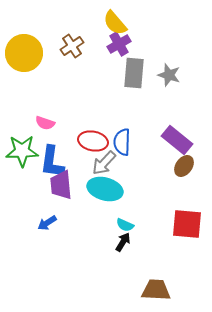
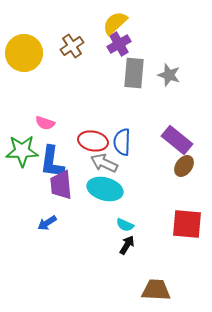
yellow semicircle: rotated 88 degrees clockwise
gray arrow: rotated 72 degrees clockwise
black arrow: moved 4 px right, 3 px down
